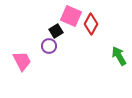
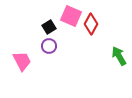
black square: moved 7 px left, 4 px up
